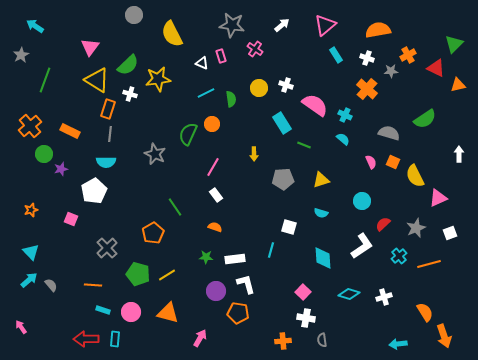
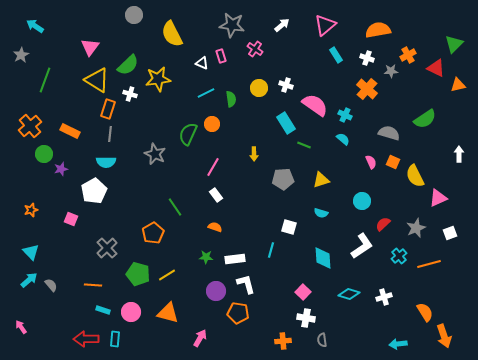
cyan rectangle at (282, 123): moved 4 px right
